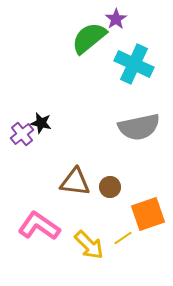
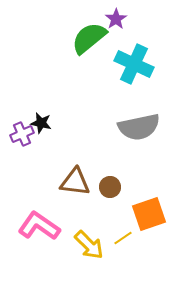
purple cross: rotated 15 degrees clockwise
orange square: moved 1 px right
